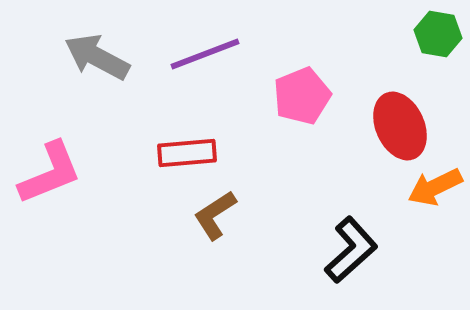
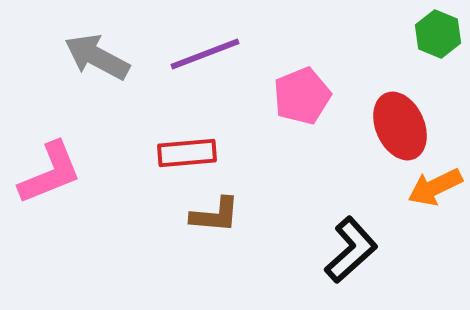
green hexagon: rotated 12 degrees clockwise
brown L-shape: rotated 142 degrees counterclockwise
